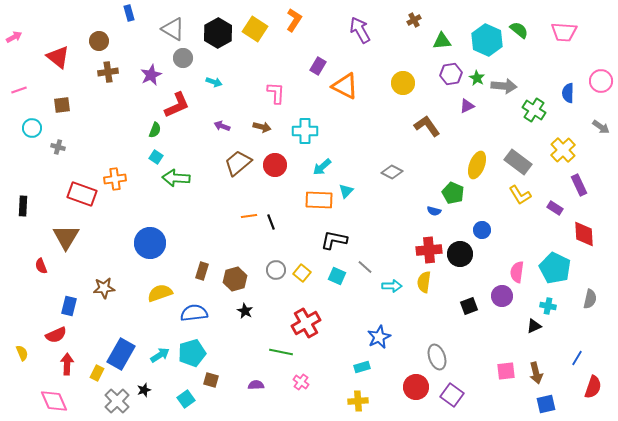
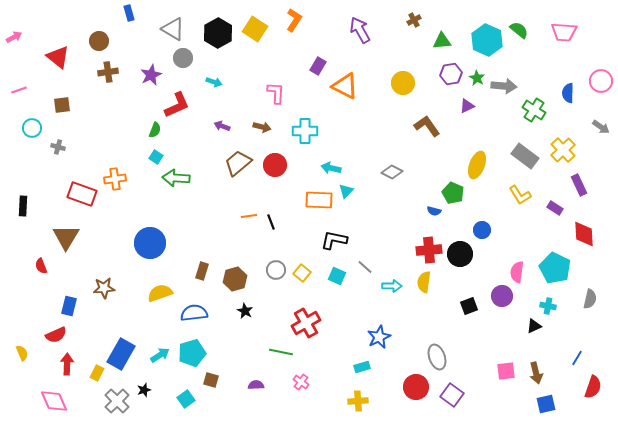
gray rectangle at (518, 162): moved 7 px right, 6 px up
cyan arrow at (322, 167): moved 9 px right, 1 px down; rotated 54 degrees clockwise
